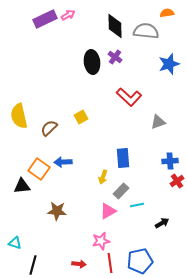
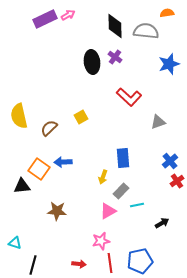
blue cross: rotated 35 degrees counterclockwise
